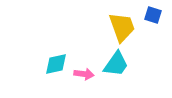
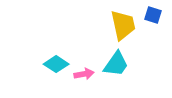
yellow trapezoid: moved 1 px right, 2 px up; rotated 8 degrees clockwise
cyan diamond: rotated 45 degrees clockwise
pink arrow: rotated 18 degrees counterclockwise
